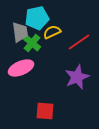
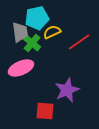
purple star: moved 10 px left, 13 px down
